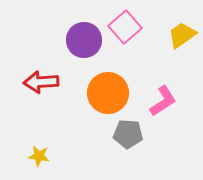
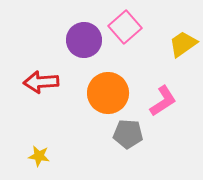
yellow trapezoid: moved 1 px right, 9 px down
